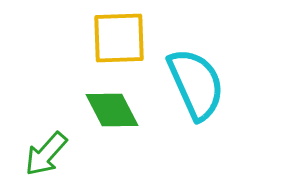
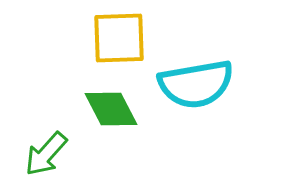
cyan semicircle: rotated 104 degrees clockwise
green diamond: moved 1 px left, 1 px up
